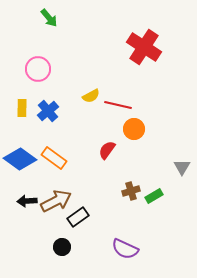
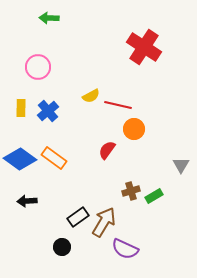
green arrow: rotated 132 degrees clockwise
pink circle: moved 2 px up
yellow rectangle: moved 1 px left
gray triangle: moved 1 px left, 2 px up
brown arrow: moved 48 px right, 21 px down; rotated 32 degrees counterclockwise
